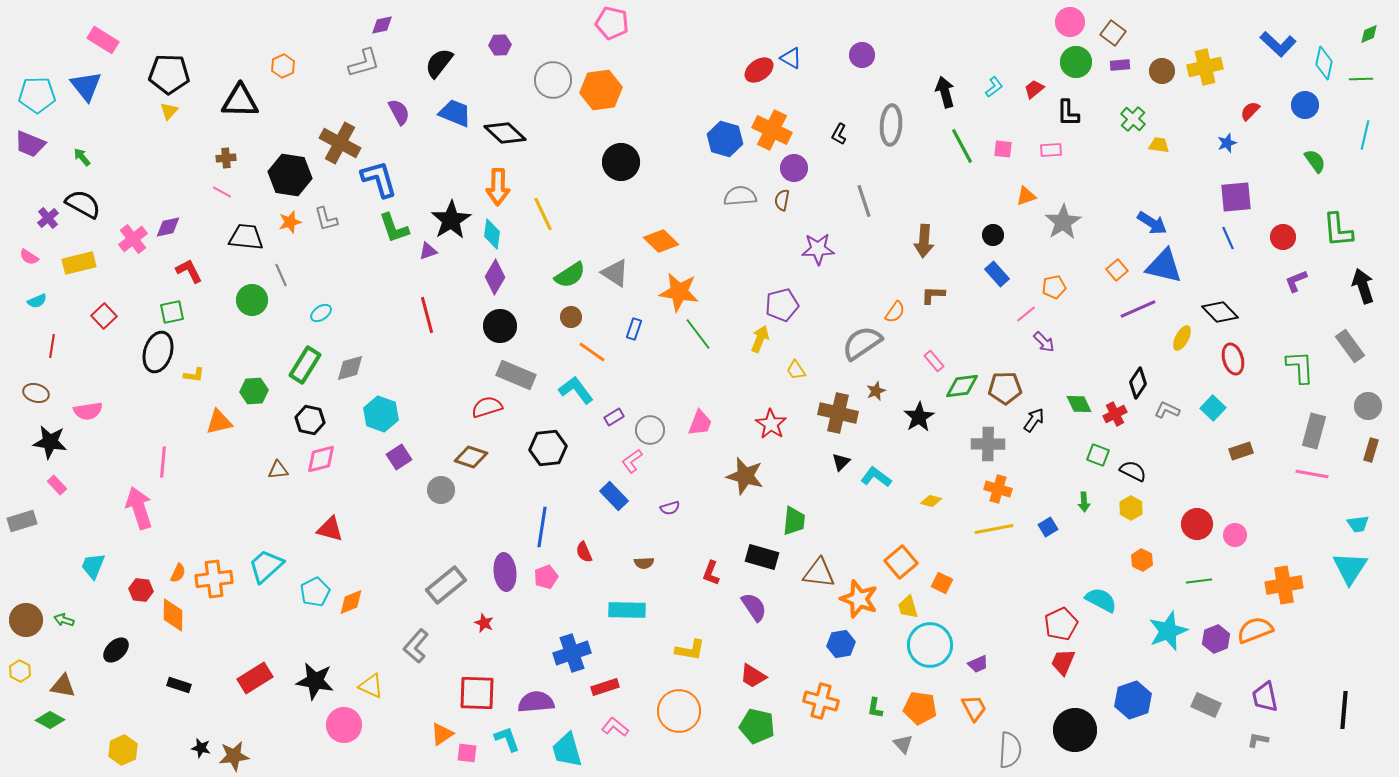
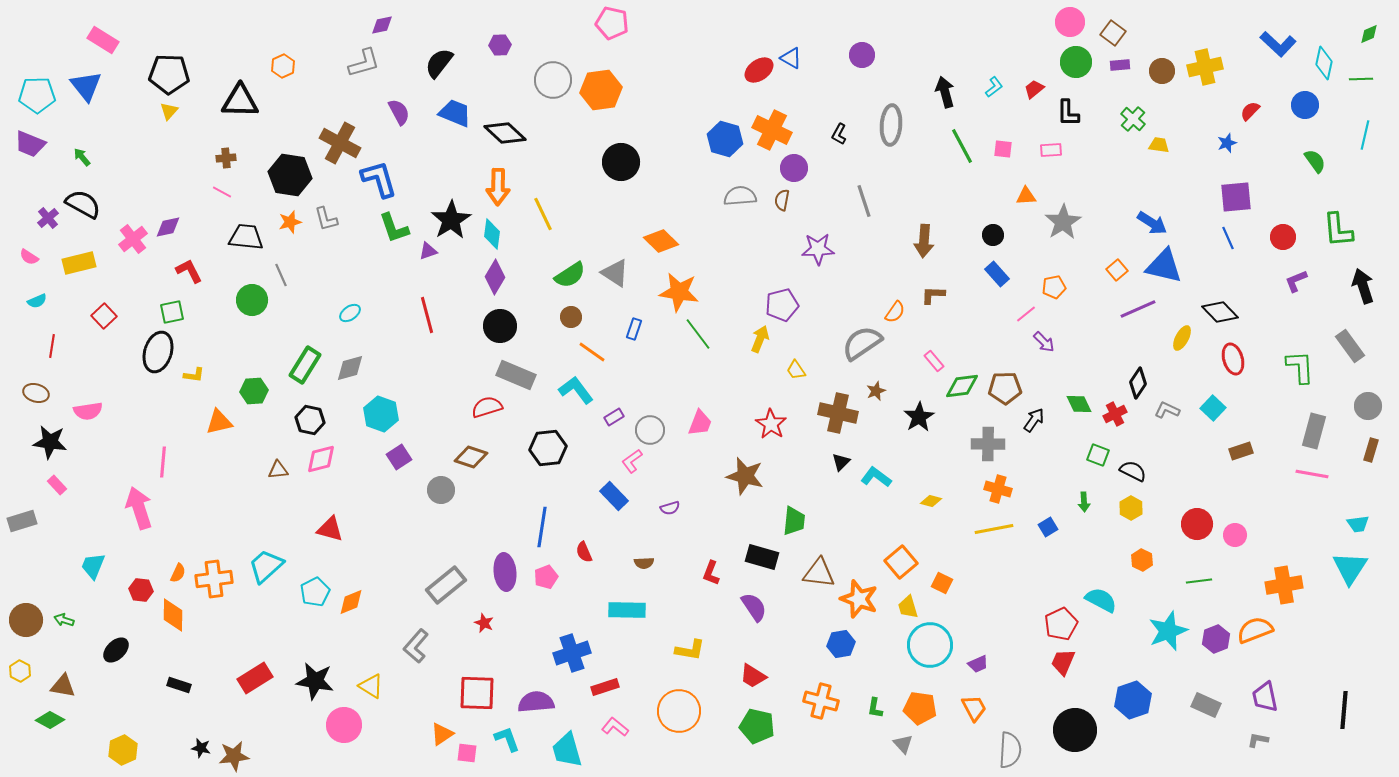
orange triangle at (1026, 196): rotated 15 degrees clockwise
cyan ellipse at (321, 313): moved 29 px right
yellow triangle at (371, 686): rotated 8 degrees clockwise
